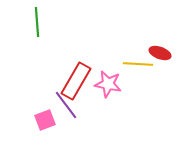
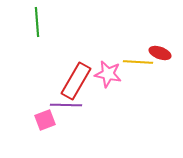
yellow line: moved 2 px up
pink star: moved 10 px up
purple line: rotated 52 degrees counterclockwise
